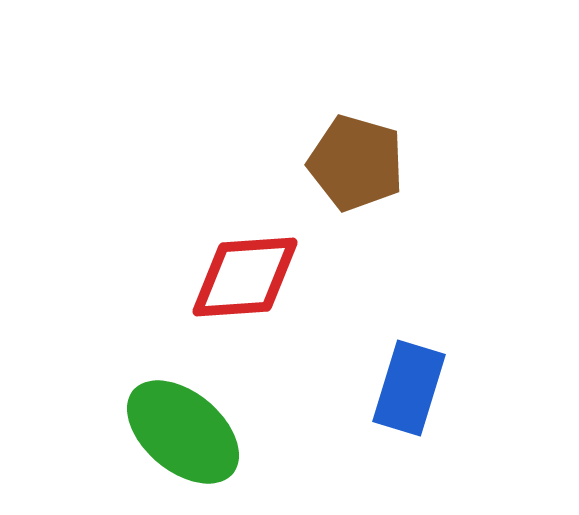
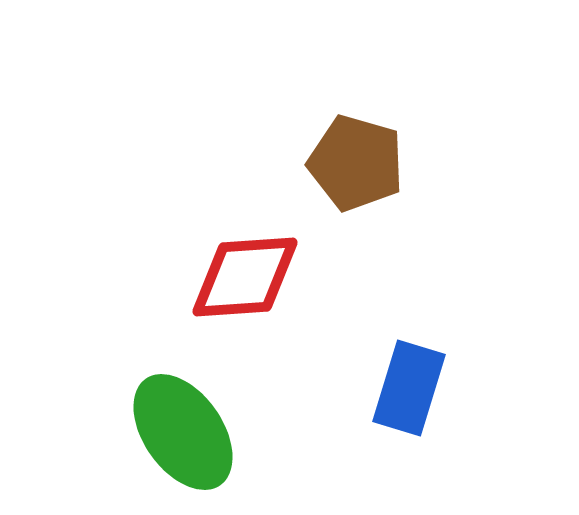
green ellipse: rotated 15 degrees clockwise
